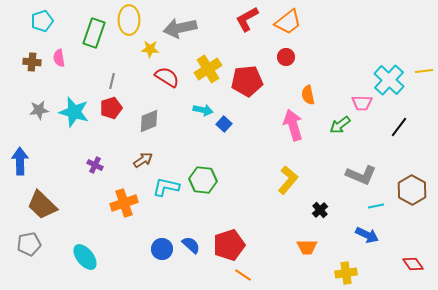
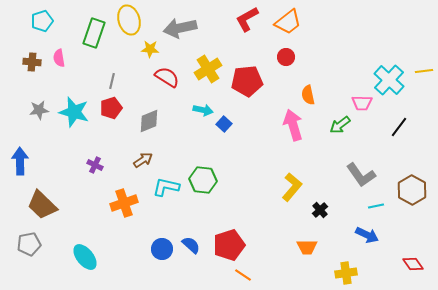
yellow ellipse at (129, 20): rotated 16 degrees counterclockwise
gray L-shape at (361, 175): rotated 32 degrees clockwise
yellow L-shape at (288, 180): moved 4 px right, 7 px down
